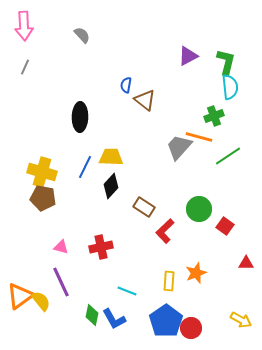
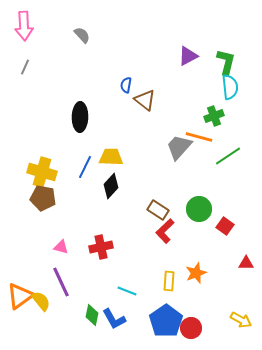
brown rectangle: moved 14 px right, 3 px down
